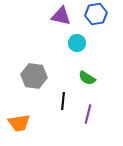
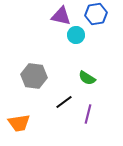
cyan circle: moved 1 px left, 8 px up
black line: moved 1 px right, 1 px down; rotated 48 degrees clockwise
